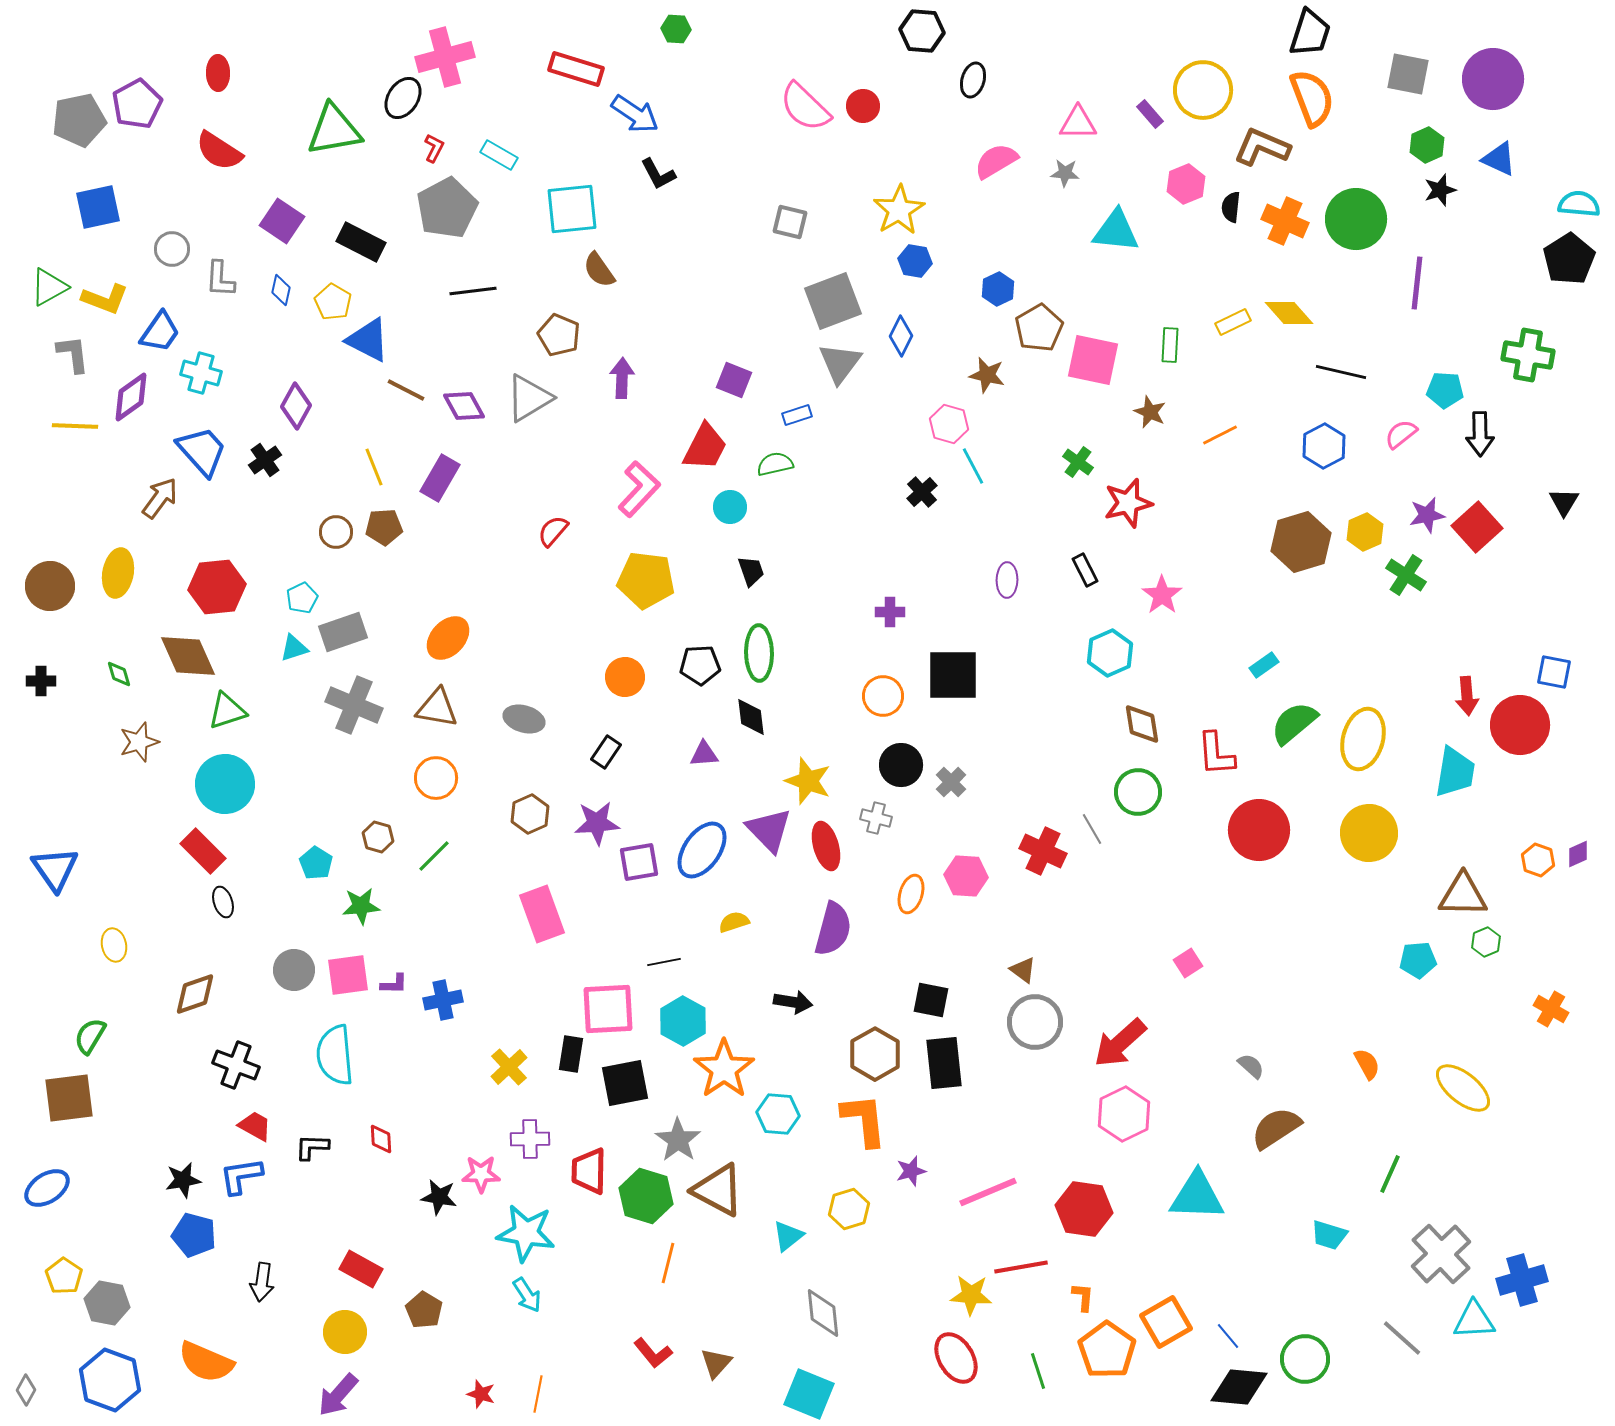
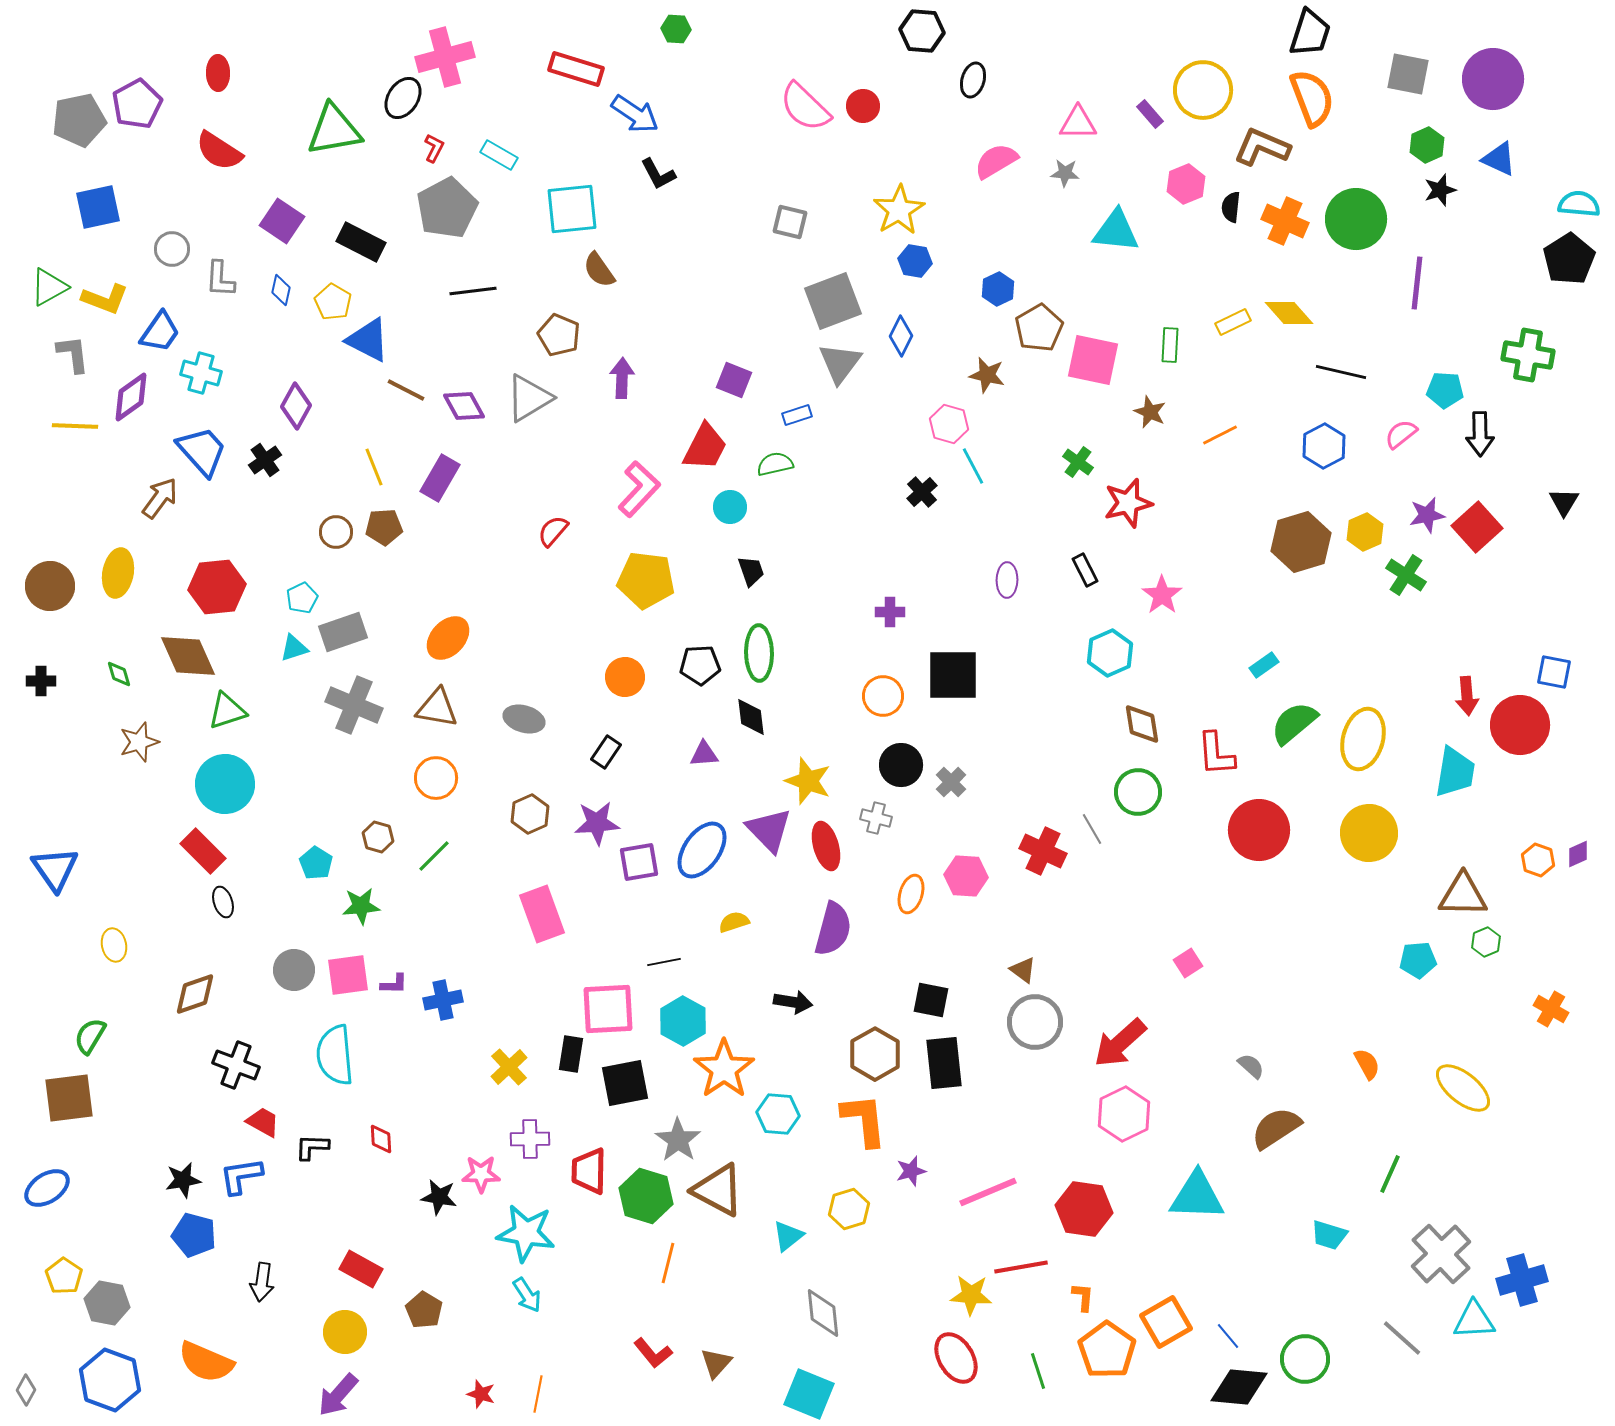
red trapezoid at (255, 1126): moved 8 px right, 4 px up
